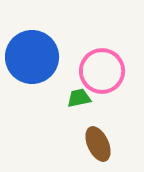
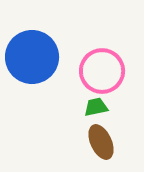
green trapezoid: moved 17 px right, 9 px down
brown ellipse: moved 3 px right, 2 px up
